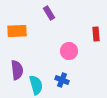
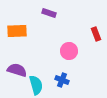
purple rectangle: rotated 40 degrees counterclockwise
red rectangle: rotated 16 degrees counterclockwise
purple semicircle: rotated 66 degrees counterclockwise
